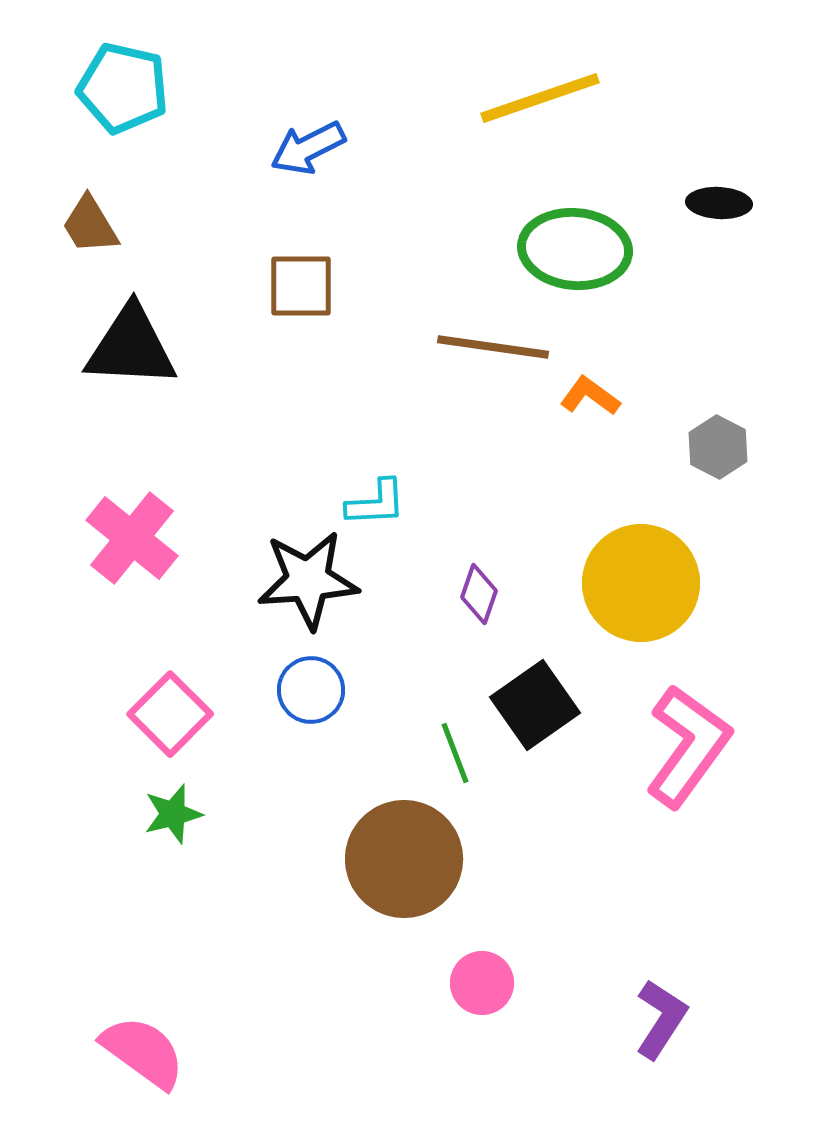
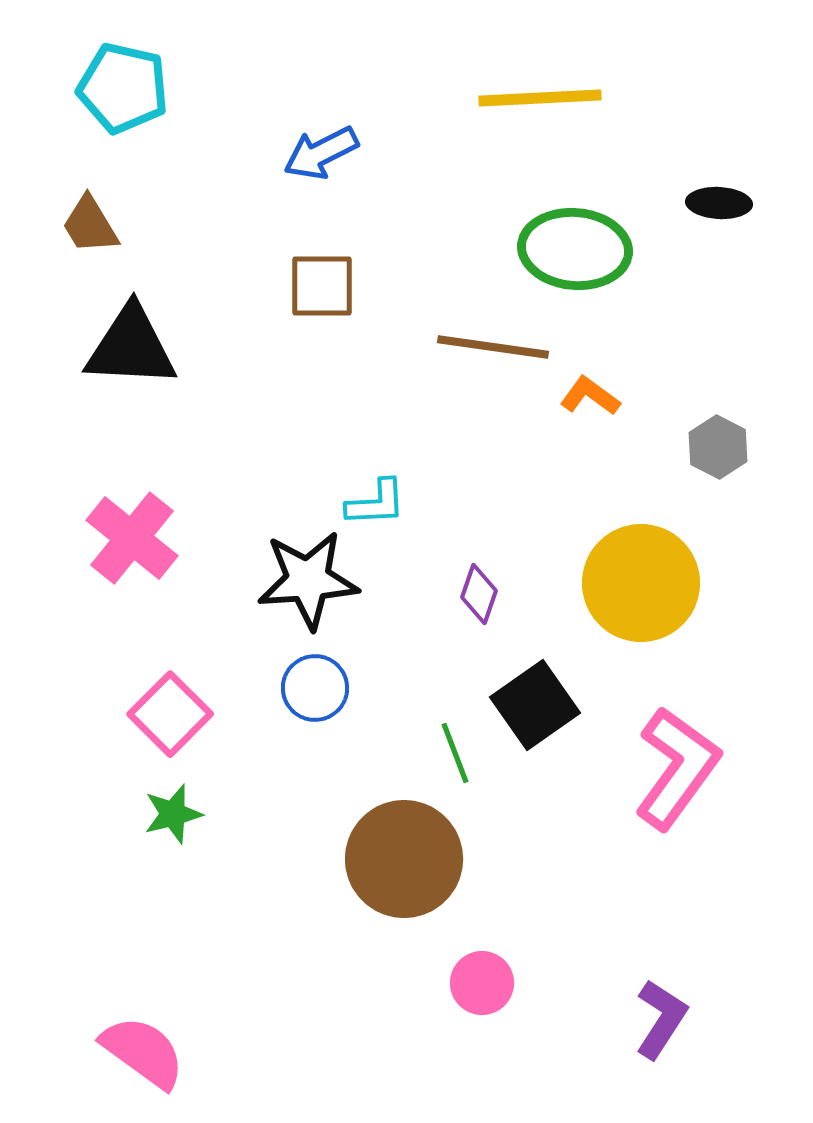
yellow line: rotated 16 degrees clockwise
blue arrow: moved 13 px right, 5 px down
brown square: moved 21 px right
blue circle: moved 4 px right, 2 px up
pink L-shape: moved 11 px left, 22 px down
